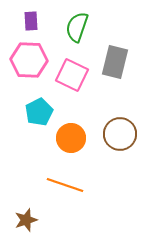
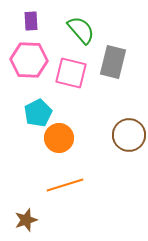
green semicircle: moved 4 px right, 3 px down; rotated 120 degrees clockwise
gray rectangle: moved 2 px left
pink square: moved 1 px left, 2 px up; rotated 12 degrees counterclockwise
cyan pentagon: moved 1 px left, 1 px down
brown circle: moved 9 px right, 1 px down
orange circle: moved 12 px left
orange line: rotated 36 degrees counterclockwise
